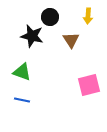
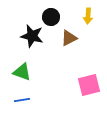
black circle: moved 1 px right
brown triangle: moved 2 px left, 2 px up; rotated 36 degrees clockwise
blue line: rotated 21 degrees counterclockwise
